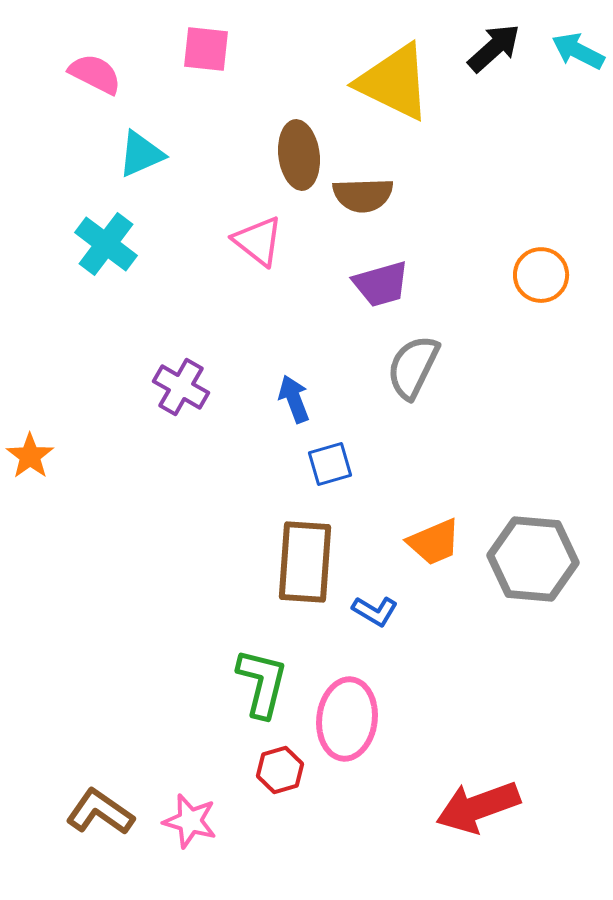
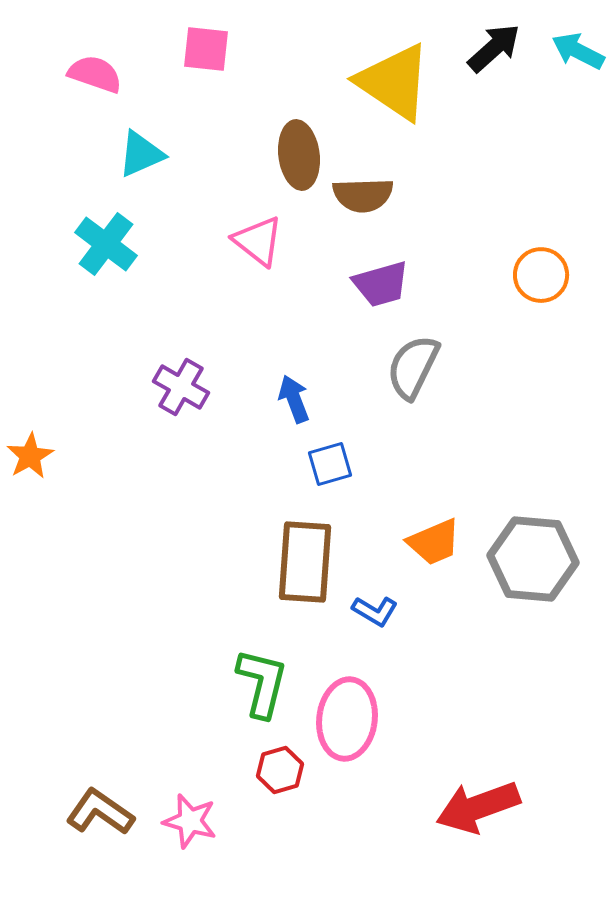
pink semicircle: rotated 8 degrees counterclockwise
yellow triangle: rotated 8 degrees clockwise
orange star: rotated 6 degrees clockwise
